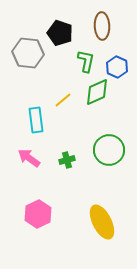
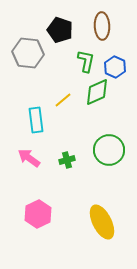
black pentagon: moved 3 px up
blue hexagon: moved 2 px left
